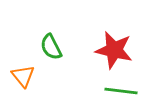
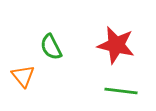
red star: moved 2 px right, 5 px up
